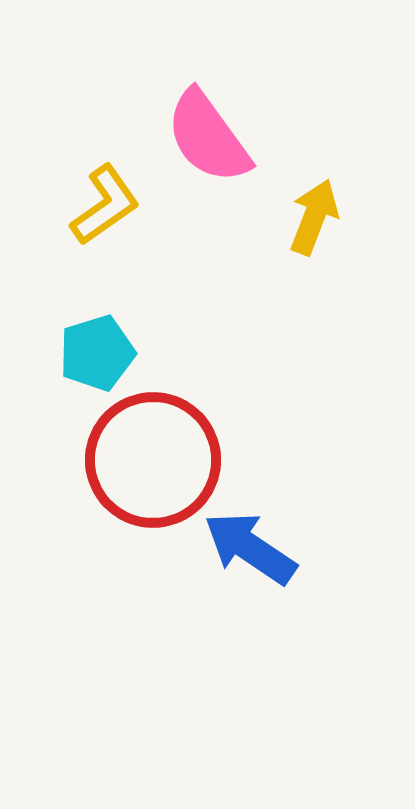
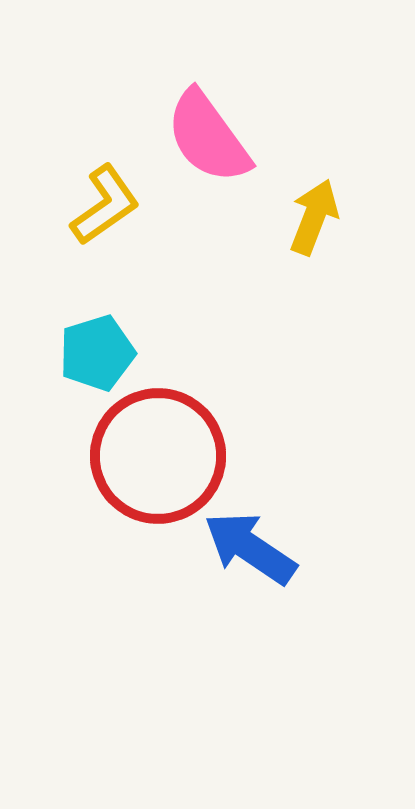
red circle: moved 5 px right, 4 px up
